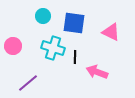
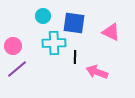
cyan cross: moved 1 px right, 5 px up; rotated 20 degrees counterclockwise
purple line: moved 11 px left, 14 px up
